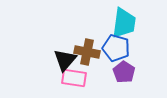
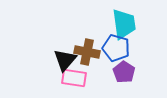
cyan trapezoid: moved 1 px down; rotated 16 degrees counterclockwise
